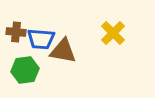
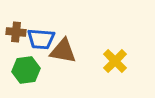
yellow cross: moved 2 px right, 28 px down
green hexagon: moved 1 px right
